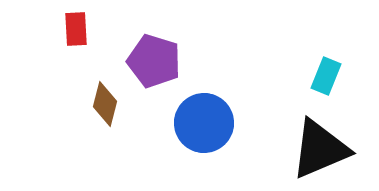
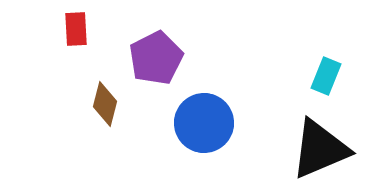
purple pentagon: moved 2 px right, 3 px up; rotated 28 degrees clockwise
